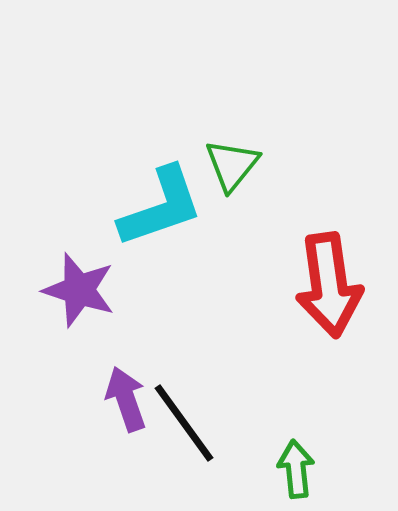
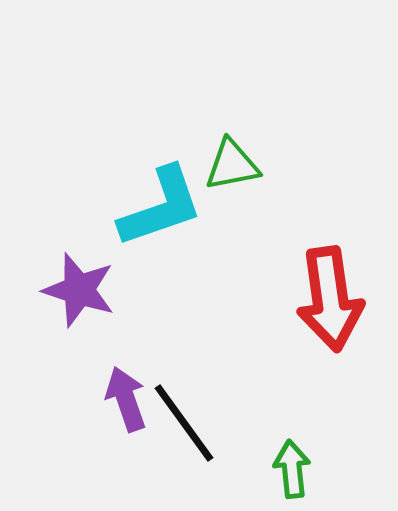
green triangle: rotated 40 degrees clockwise
red arrow: moved 1 px right, 14 px down
green arrow: moved 4 px left
